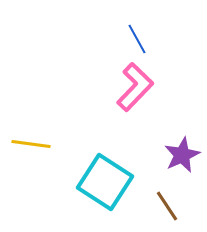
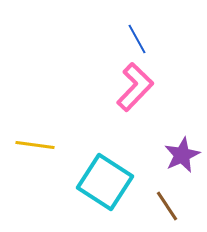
yellow line: moved 4 px right, 1 px down
